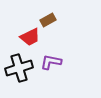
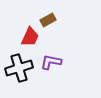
red trapezoid: rotated 40 degrees counterclockwise
